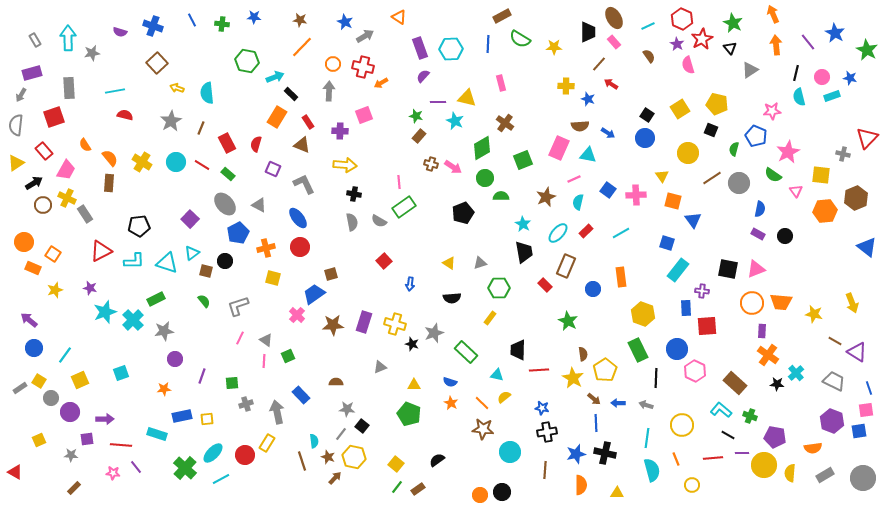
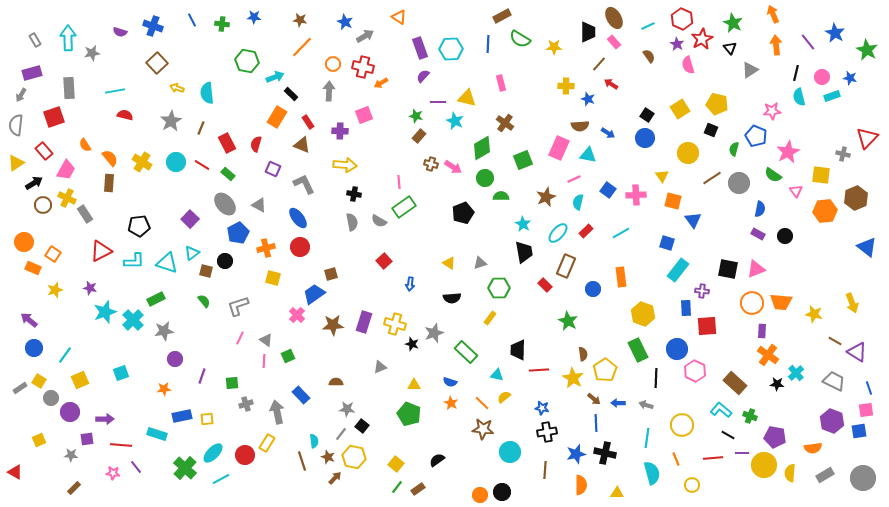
cyan semicircle at (652, 470): moved 3 px down
